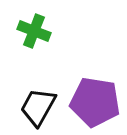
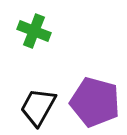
purple pentagon: rotated 6 degrees clockwise
